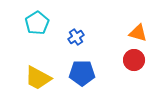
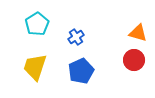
cyan pentagon: moved 1 px down
blue pentagon: moved 1 px left, 2 px up; rotated 25 degrees counterclockwise
yellow trapezoid: moved 3 px left, 11 px up; rotated 80 degrees clockwise
